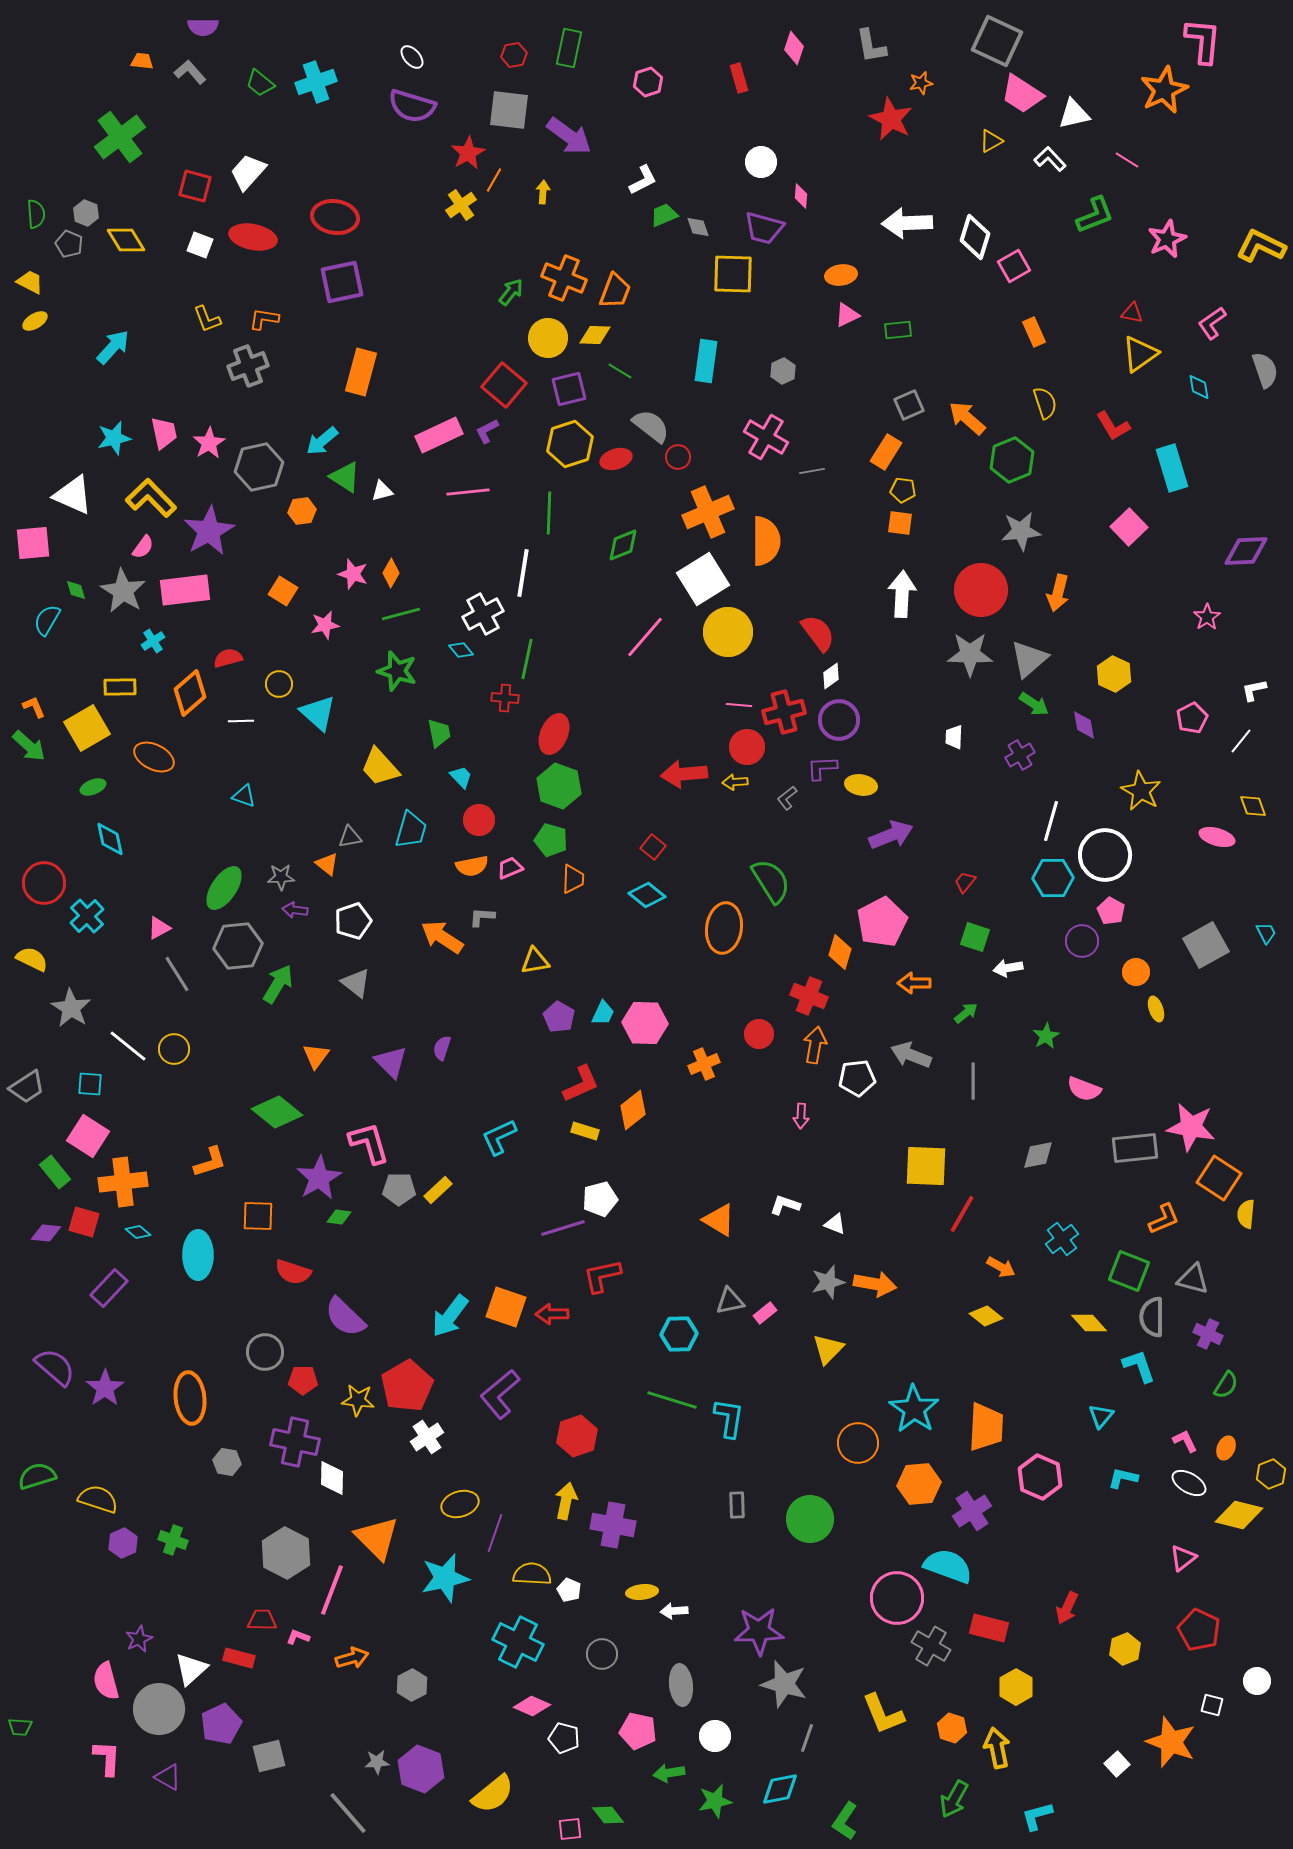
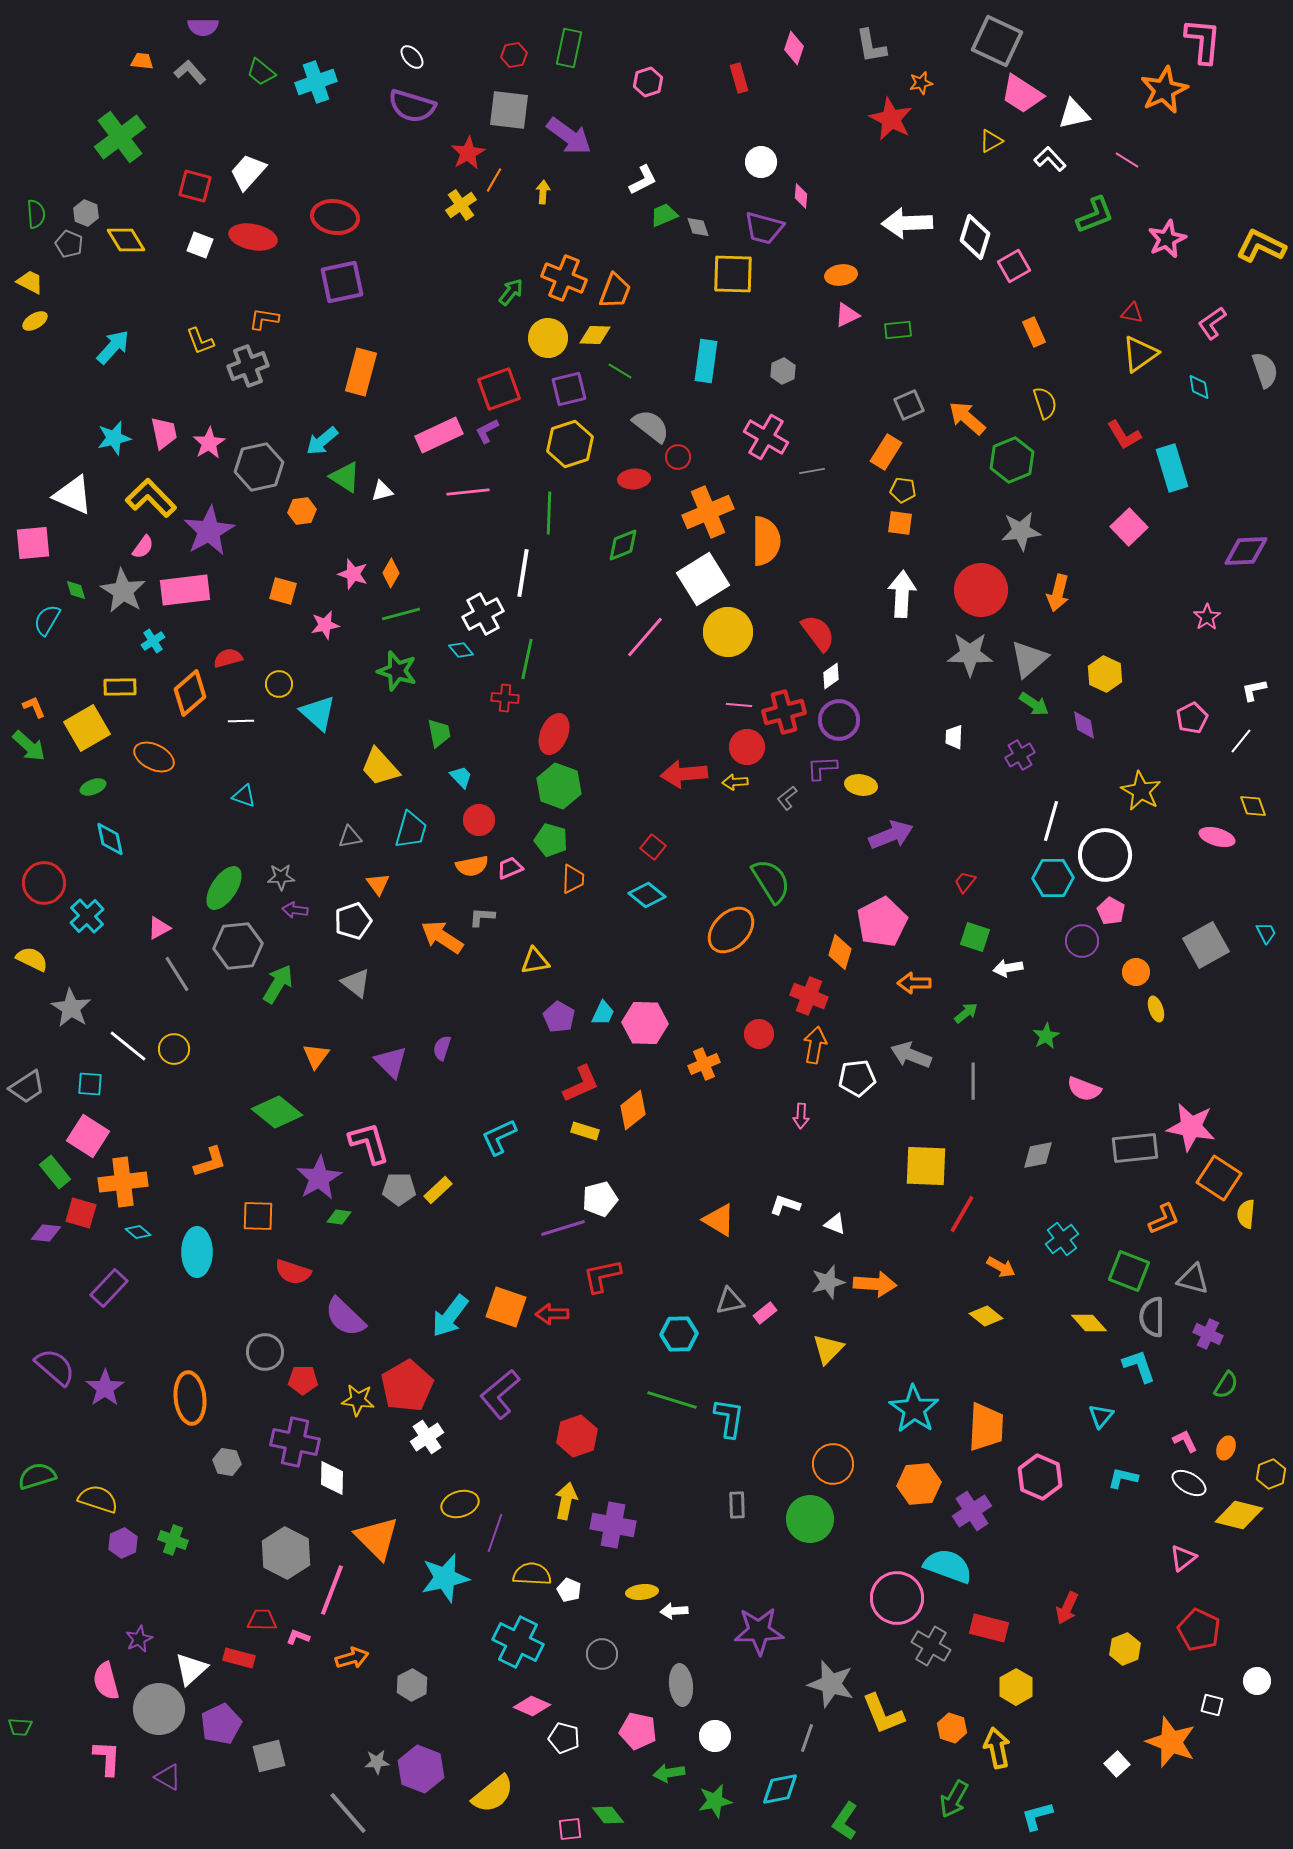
green trapezoid at (260, 83): moved 1 px right, 11 px up
yellow L-shape at (207, 319): moved 7 px left, 22 px down
red square at (504, 385): moved 5 px left, 4 px down; rotated 30 degrees clockwise
red L-shape at (1113, 426): moved 11 px right, 9 px down
red ellipse at (616, 459): moved 18 px right, 20 px down; rotated 12 degrees clockwise
orange square at (283, 591): rotated 16 degrees counterclockwise
yellow hexagon at (1114, 674): moved 9 px left
orange triangle at (327, 864): moved 51 px right, 20 px down; rotated 15 degrees clockwise
orange ellipse at (724, 928): moved 7 px right, 2 px down; rotated 36 degrees clockwise
red square at (84, 1222): moved 3 px left, 9 px up
cyan ellipse at (198, 1255): moved 1 px left, 3 px up
orange arrow at (875, 1284): rotated 6 degrees counterclockwise
orange circle at (858, 1443): moved 25 px left, 21 px down
gray star at (784, 1684): moved 47 px right
